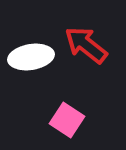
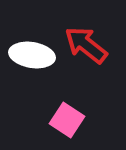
white ellipse: moved 1 px right, 2 px up; rotated 18 degrees clockwise
